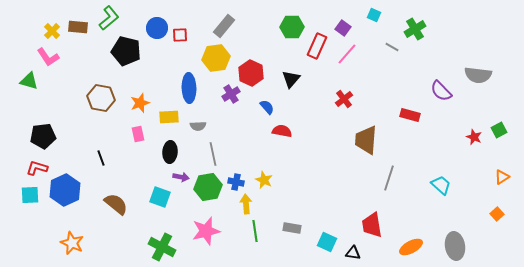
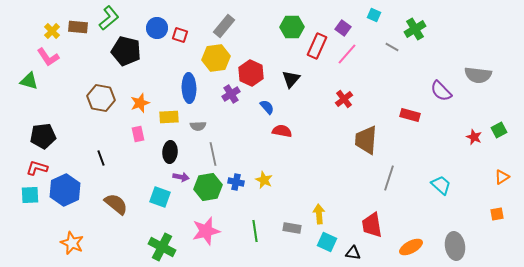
red square at (180, 35): rotated 21 degrees clockwise
yellow arrow at (246, 204): moved 73 px right, 10 px down
orange square at (497, 214): rotated 32 degrees clockwise
